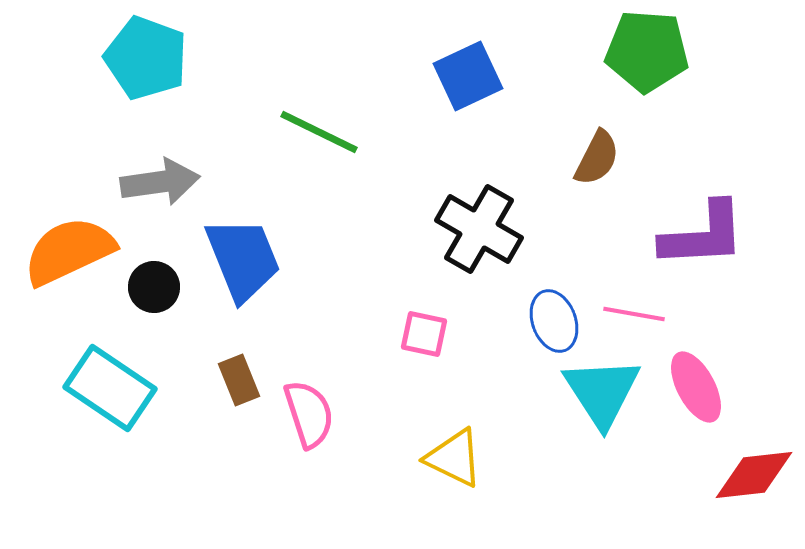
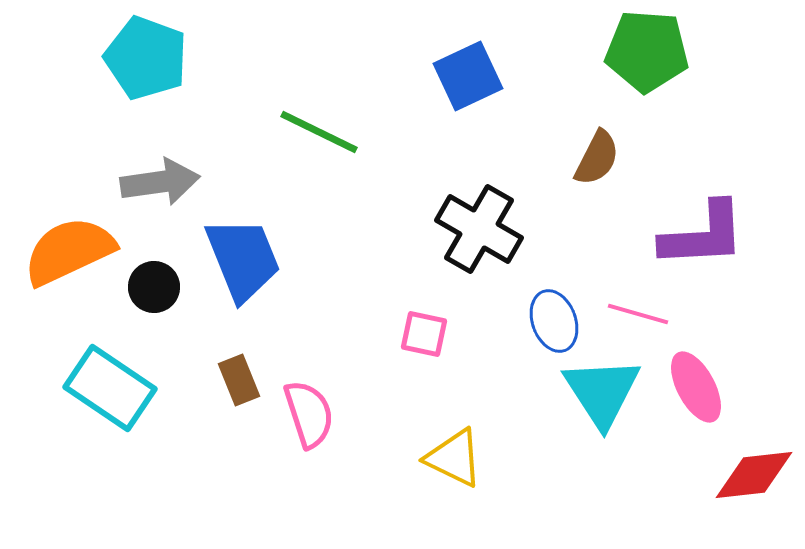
pink line: moved 4 px right; rotated 6 degrees clockwise
